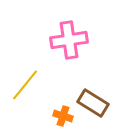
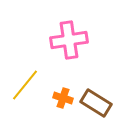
brown rectangle: moved 3 px right
orange cross: moved 18 px up
